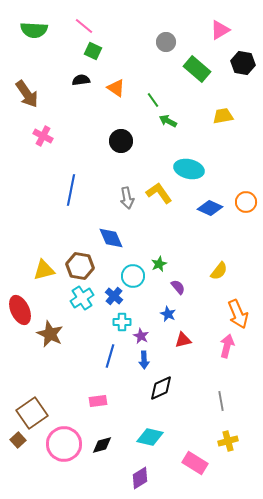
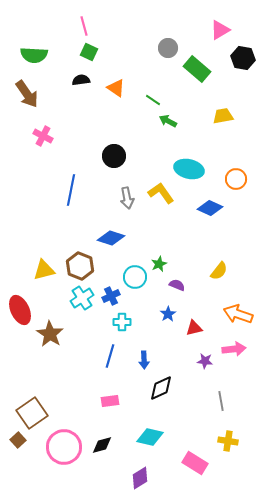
pink line at (84, 26): rotated 36 degrees clockwise
green semicircle at (34, 30): moved 25 px down
gray circle at (166, 42): moved 2 px right, 6 px down
green square at (93, 51): moved 4 px left, 1 px down
black hexagon at (243, 63): moved 5 px up
green line at (153, 100): rotated 21 degrees counterclockwise
black circle at (121, 141): moved 7 px left, 15 px down
yellow L-shape at (159, 193): moved 2 px right
orange circle at (246, 202): moved 10 px left, 23 px up
blue diamond at (111, 238): rotated 48 degrees counterclockwise
brown hexagon at (80, 266): rotated 12 degrees clockwise
cyan circle at (133, 276): moved 2 px right, 1 px down
purple semicircle at (178, 287): moved 1 px left, 2 px up; rotated 28 degrees counterclockwise
blue cross at (114, 296): moved 3 px left; rotated 24 degrees clockwise
blue star at (168, 314): rotated 14 degrees clockwise
orange arrow at (238, 314): rotated 132 degrees clockwise
brown star at (50, 334): rotated 8 degrees clockwise
purple star at (141, 336): moved 64 px right, 25 px down; rotated 21 degrees counterclockwise
red triangle at (183, 340): moved 11 px right, 12 px up
pink arrow at (227, 346): moved 7 px right, 3 px down; rotated 70 degrees clockwise
pink rectangle at (98, 401): moved 12 px right
yellow cross at (228, 441): rotated 24 degrees clockwise
pink circle at (64, 444): moved 3 px down
